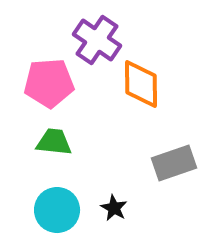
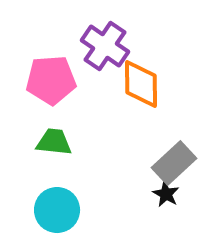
purple cross: moved 8 px right, 6 px down
pink pentagon: moved 2 px right, 3 px up
gray rectangle: rotated 24 degrees counterclockwise
black star: moved 52 px right, 14 px up
